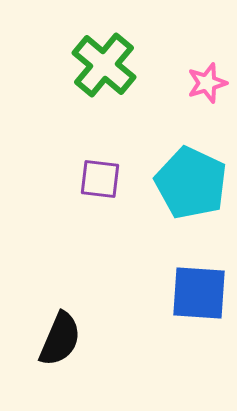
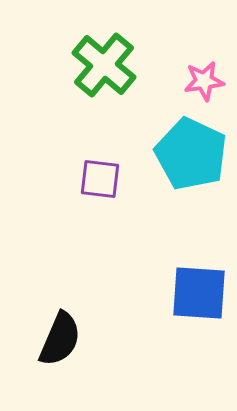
pink star: moved 3 px left, 2 px up; rotated 9 degrees clockwise
cyan pentagon: moved 29 px up
